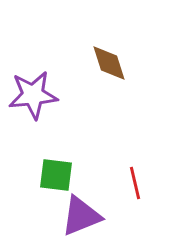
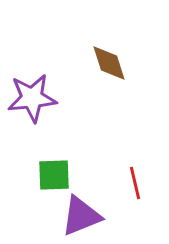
purple star: moved 1 px left, 3 px down
green square: moved 2 px left; rotated 9 degrees counterclockwise
